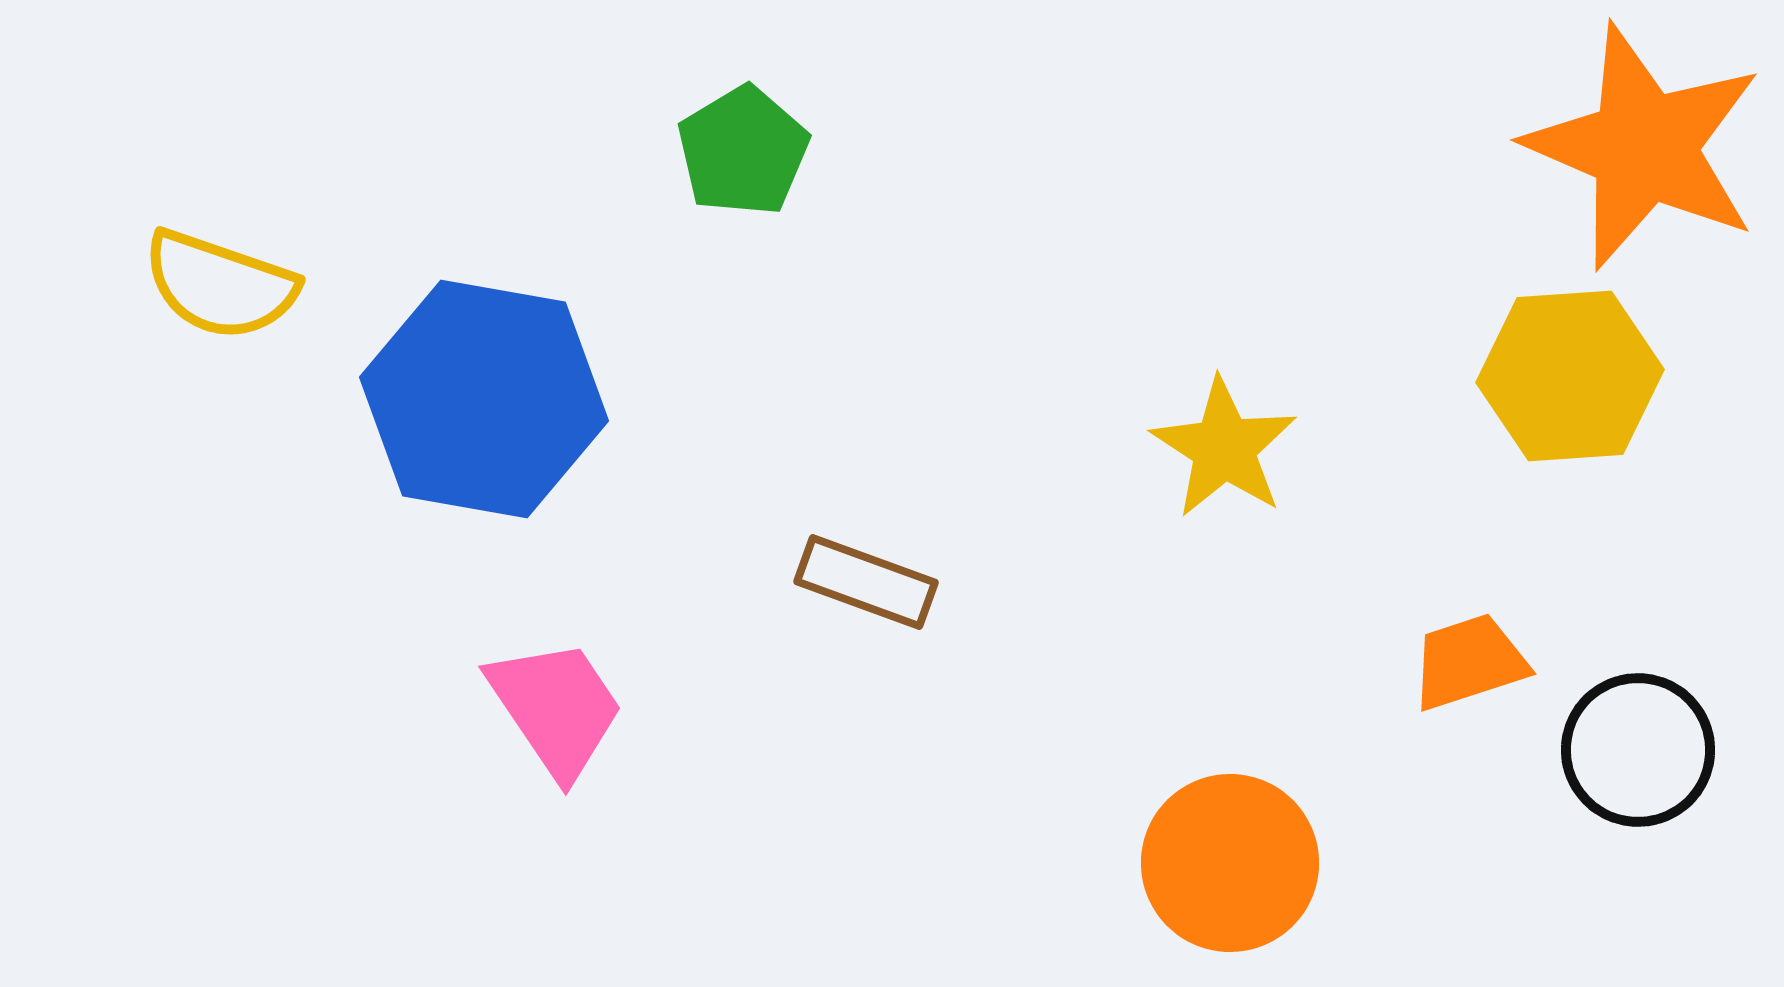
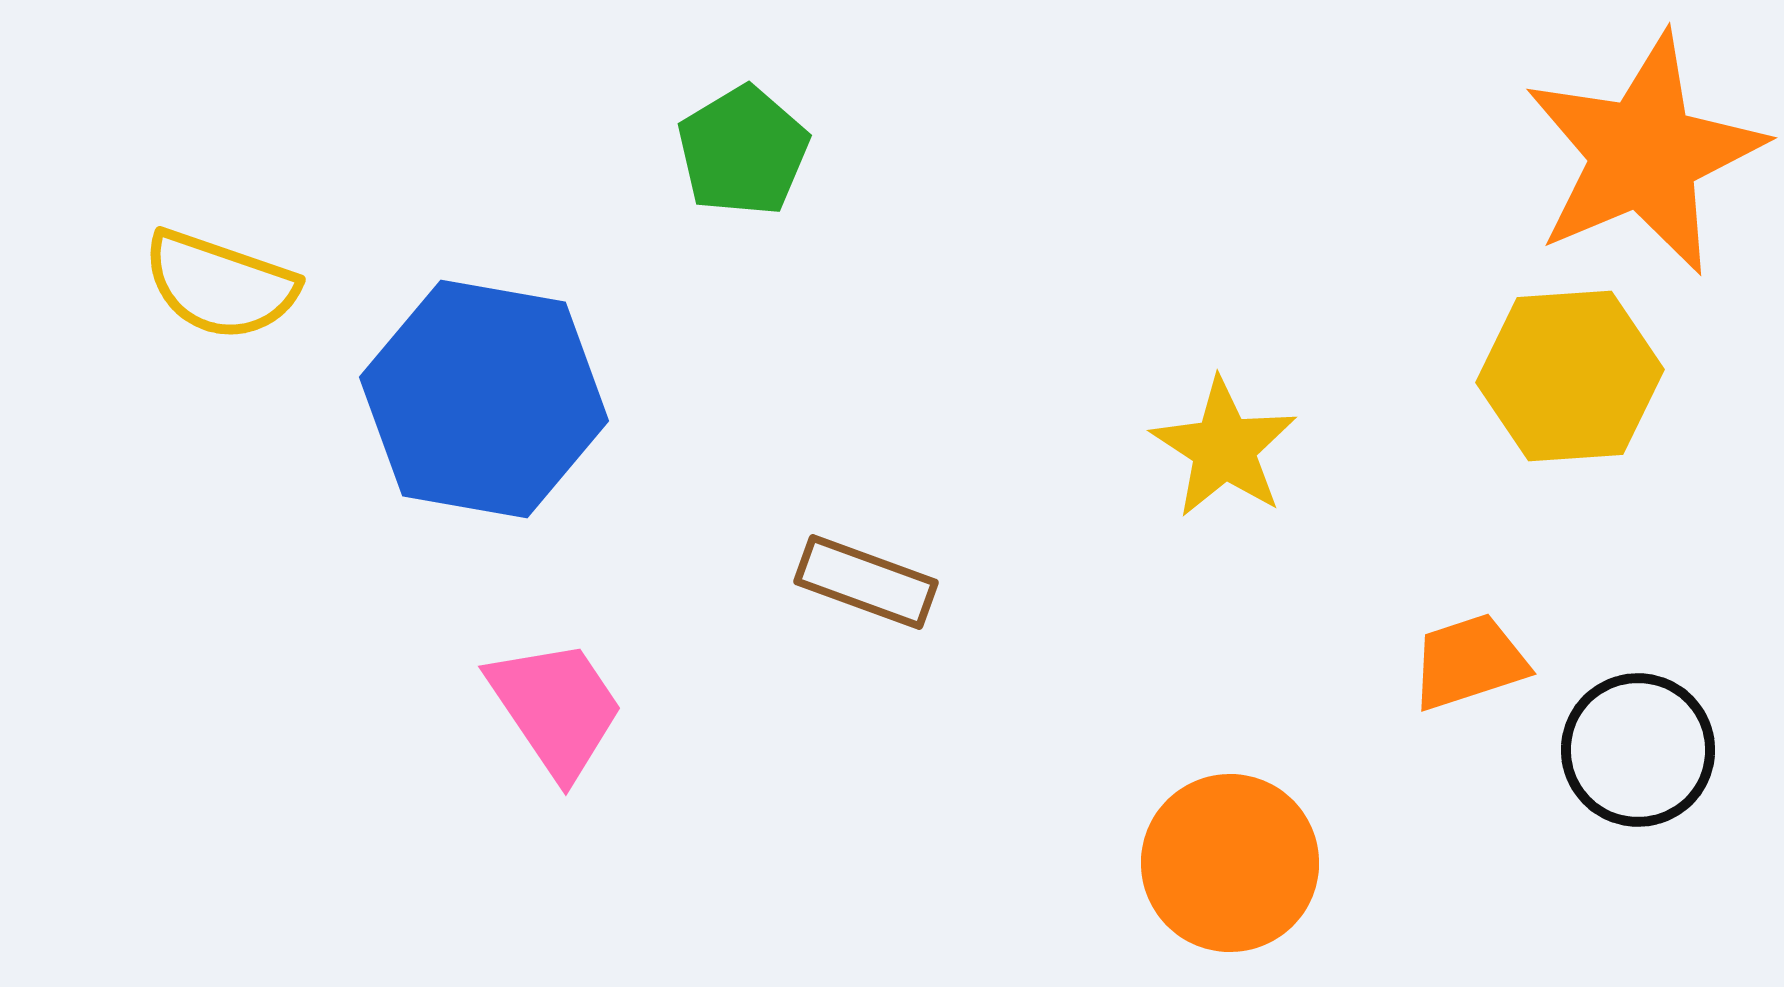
orange star: moved 7 px down; rotated 26 degrees clockwise
